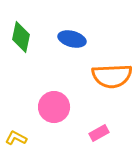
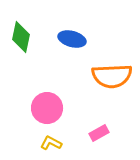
pink circle: moved 7 px left, 1 px down
yellow L-shape: moved 35 px right, 5 px down
